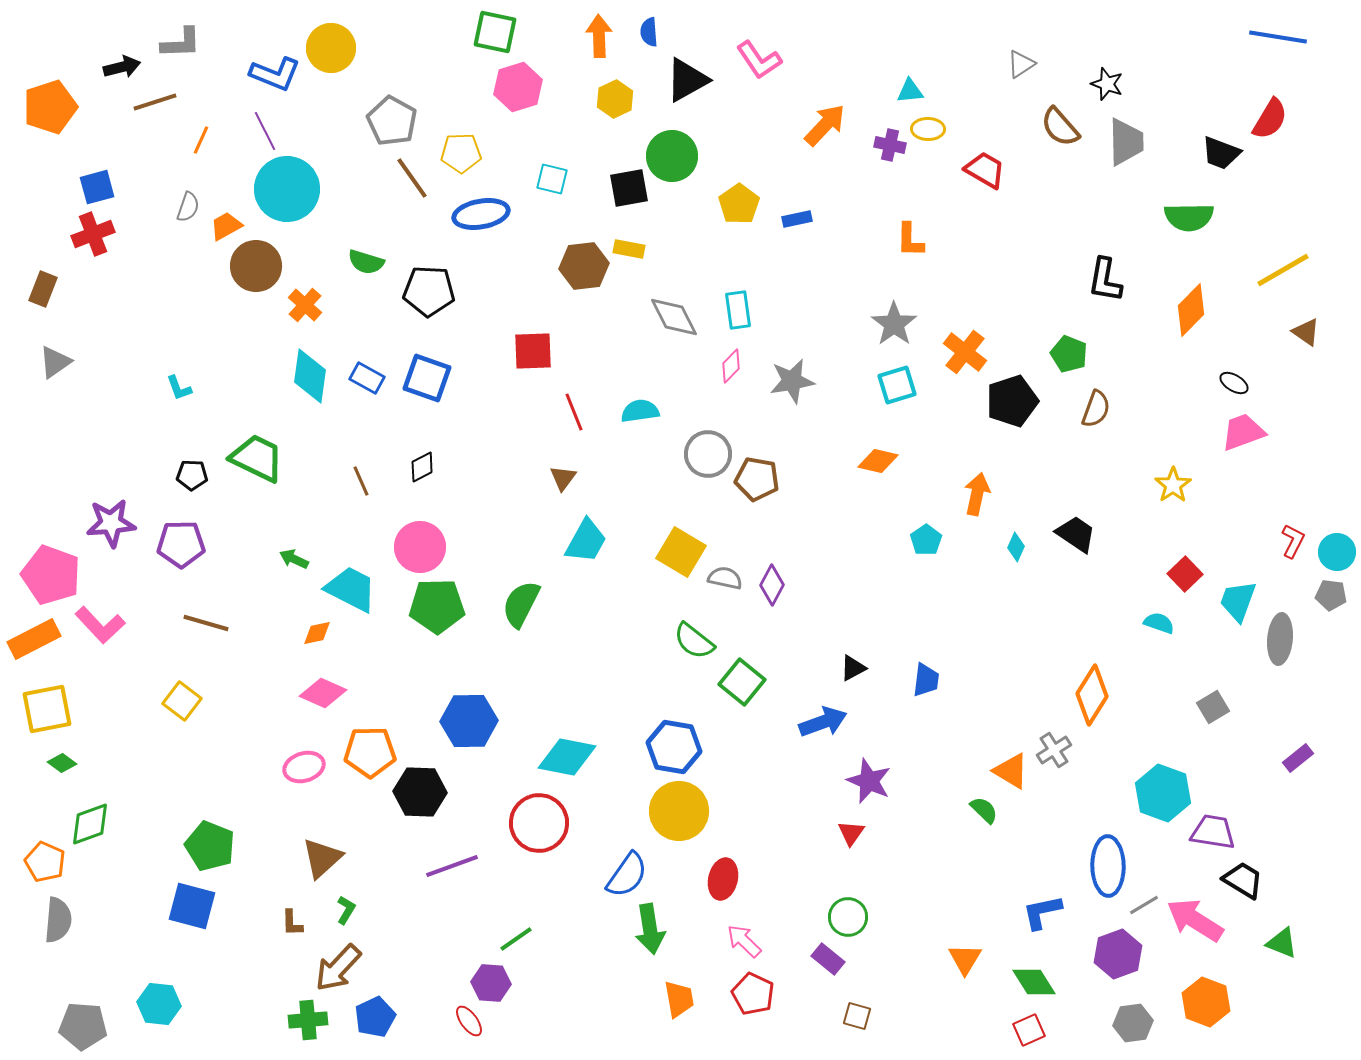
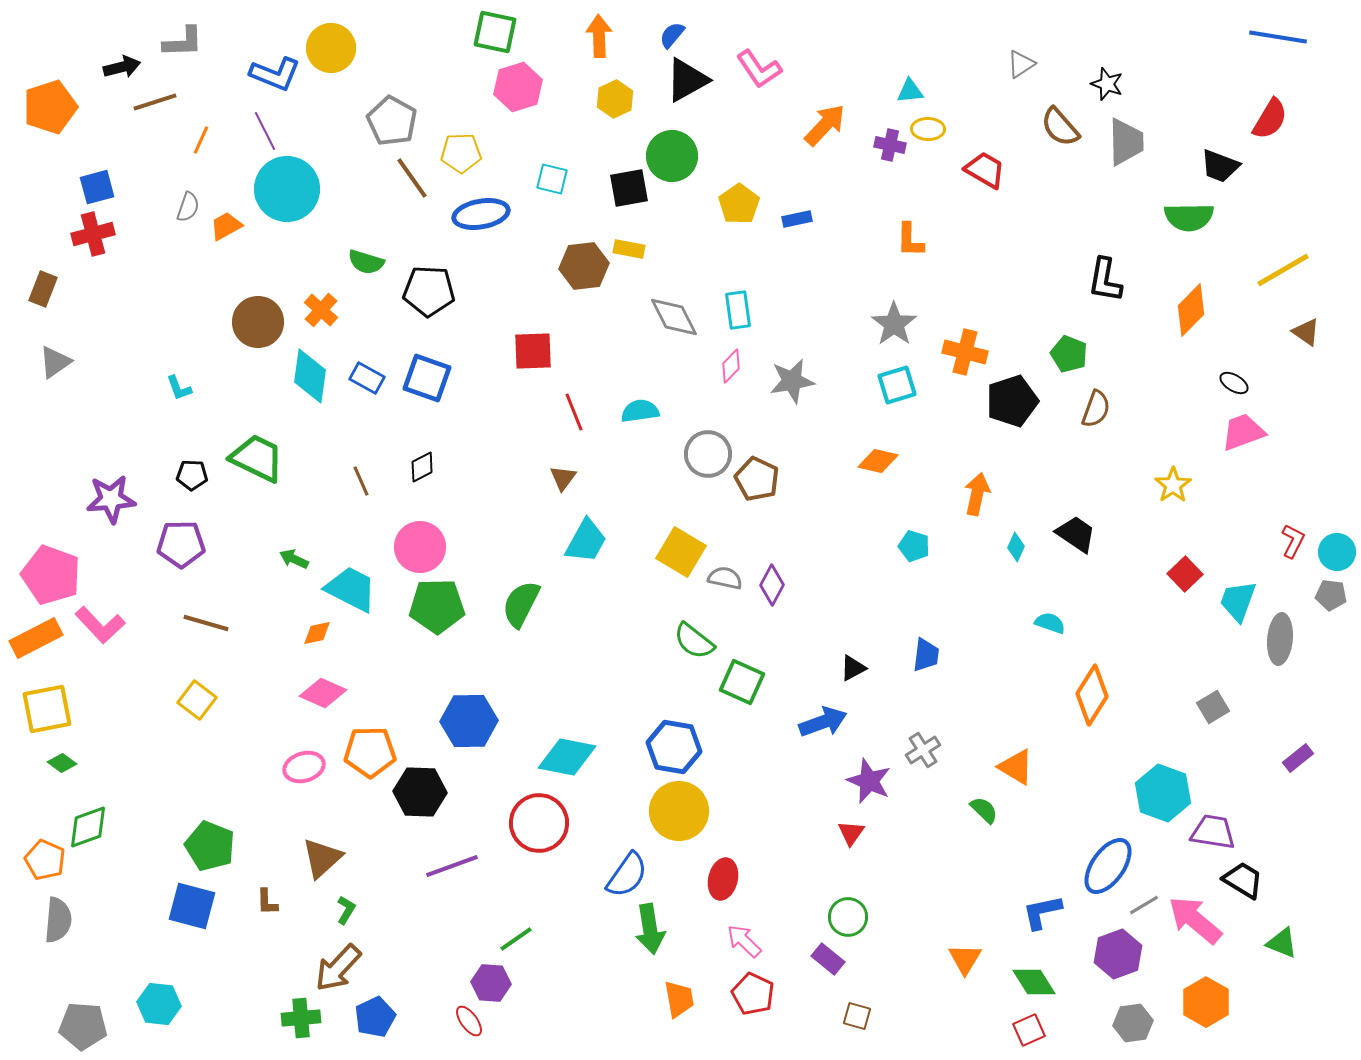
blue semicircle at (649, 32): moved 23 px right, 3 px down; rotated 44 degrees clockwise
gray L-shape at (181, 43): moved 2 px right, 1 px up
pink L-shape at (759, 60): moved 9 px down
black trapezoid at (1221, 153): moved 1 px left, 13 px down
red cross at (93, 234): rotated 6 degrees clockwise
brown circle at (256, 266): moved 2 px right, 56 px down
orange cross at (305, 305): moved 16 px right, 5 px down
orange cross at (965, 352): rotated 24 degrees counterclockwise
brown pentagon at (757, 479): rotated 15 degrees clockwise
purple star at (111, 523): moved 24 px up
cyan pentagon at (926, 540): moved 12 px left, 6 px down; rotated 20 degrees counterclockwise
cyan semicircle at (1159, 623): moved 109 px left
orange rectangle at (34, 639): moved 2 px right, 1 px up
blue trapezoid at (926, 680): moved 25 px up
green square at (742, 682): rotated 15 degrees counterclockwise
yellow square at (182, 701): moved 15 px right, 1 px up
gray cross at (1054, 750): moved 131 px left
orange triangle at (1011, 771): moved 5 px right, 4 px up
green diamond at (90, 824): moved 2 px left, 3 px down
orange pentagon at (45, 862): moved 2 px up
blue ellipse at (1108, 866): rotated 36 degrees clockwise
pink arrow at (1195, 920): rotated 8 degrees clockwise
brown L-shape at (292, 923): moved 25 px left, 21 px up
orange hexagon at (1206, 1002): rotated 9 degrees clockwise
green cross at (308, 1020): moved 7 px left, 2 px up
